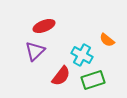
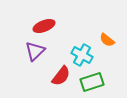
green rectangle: moved 1 px left, 2 px down
